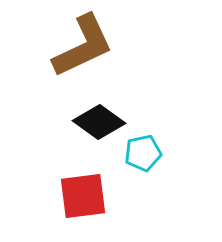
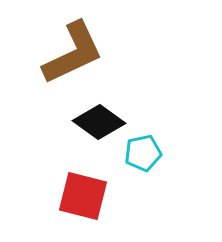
brown L-shape: moved 10 px left, 7 px down
red square: rotated 21 degrees clockwise
